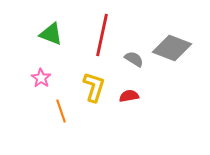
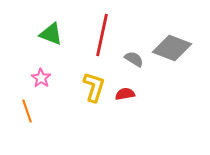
red semicircle: moved 4 px left, 2 px up
orange line: moved 34 px left
